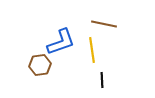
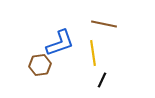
blue L-shape: moved 1 px left, 1 px down
yellow line: moved 1 px right, 3 px down
black line: rotated 28 degrees clockwise
